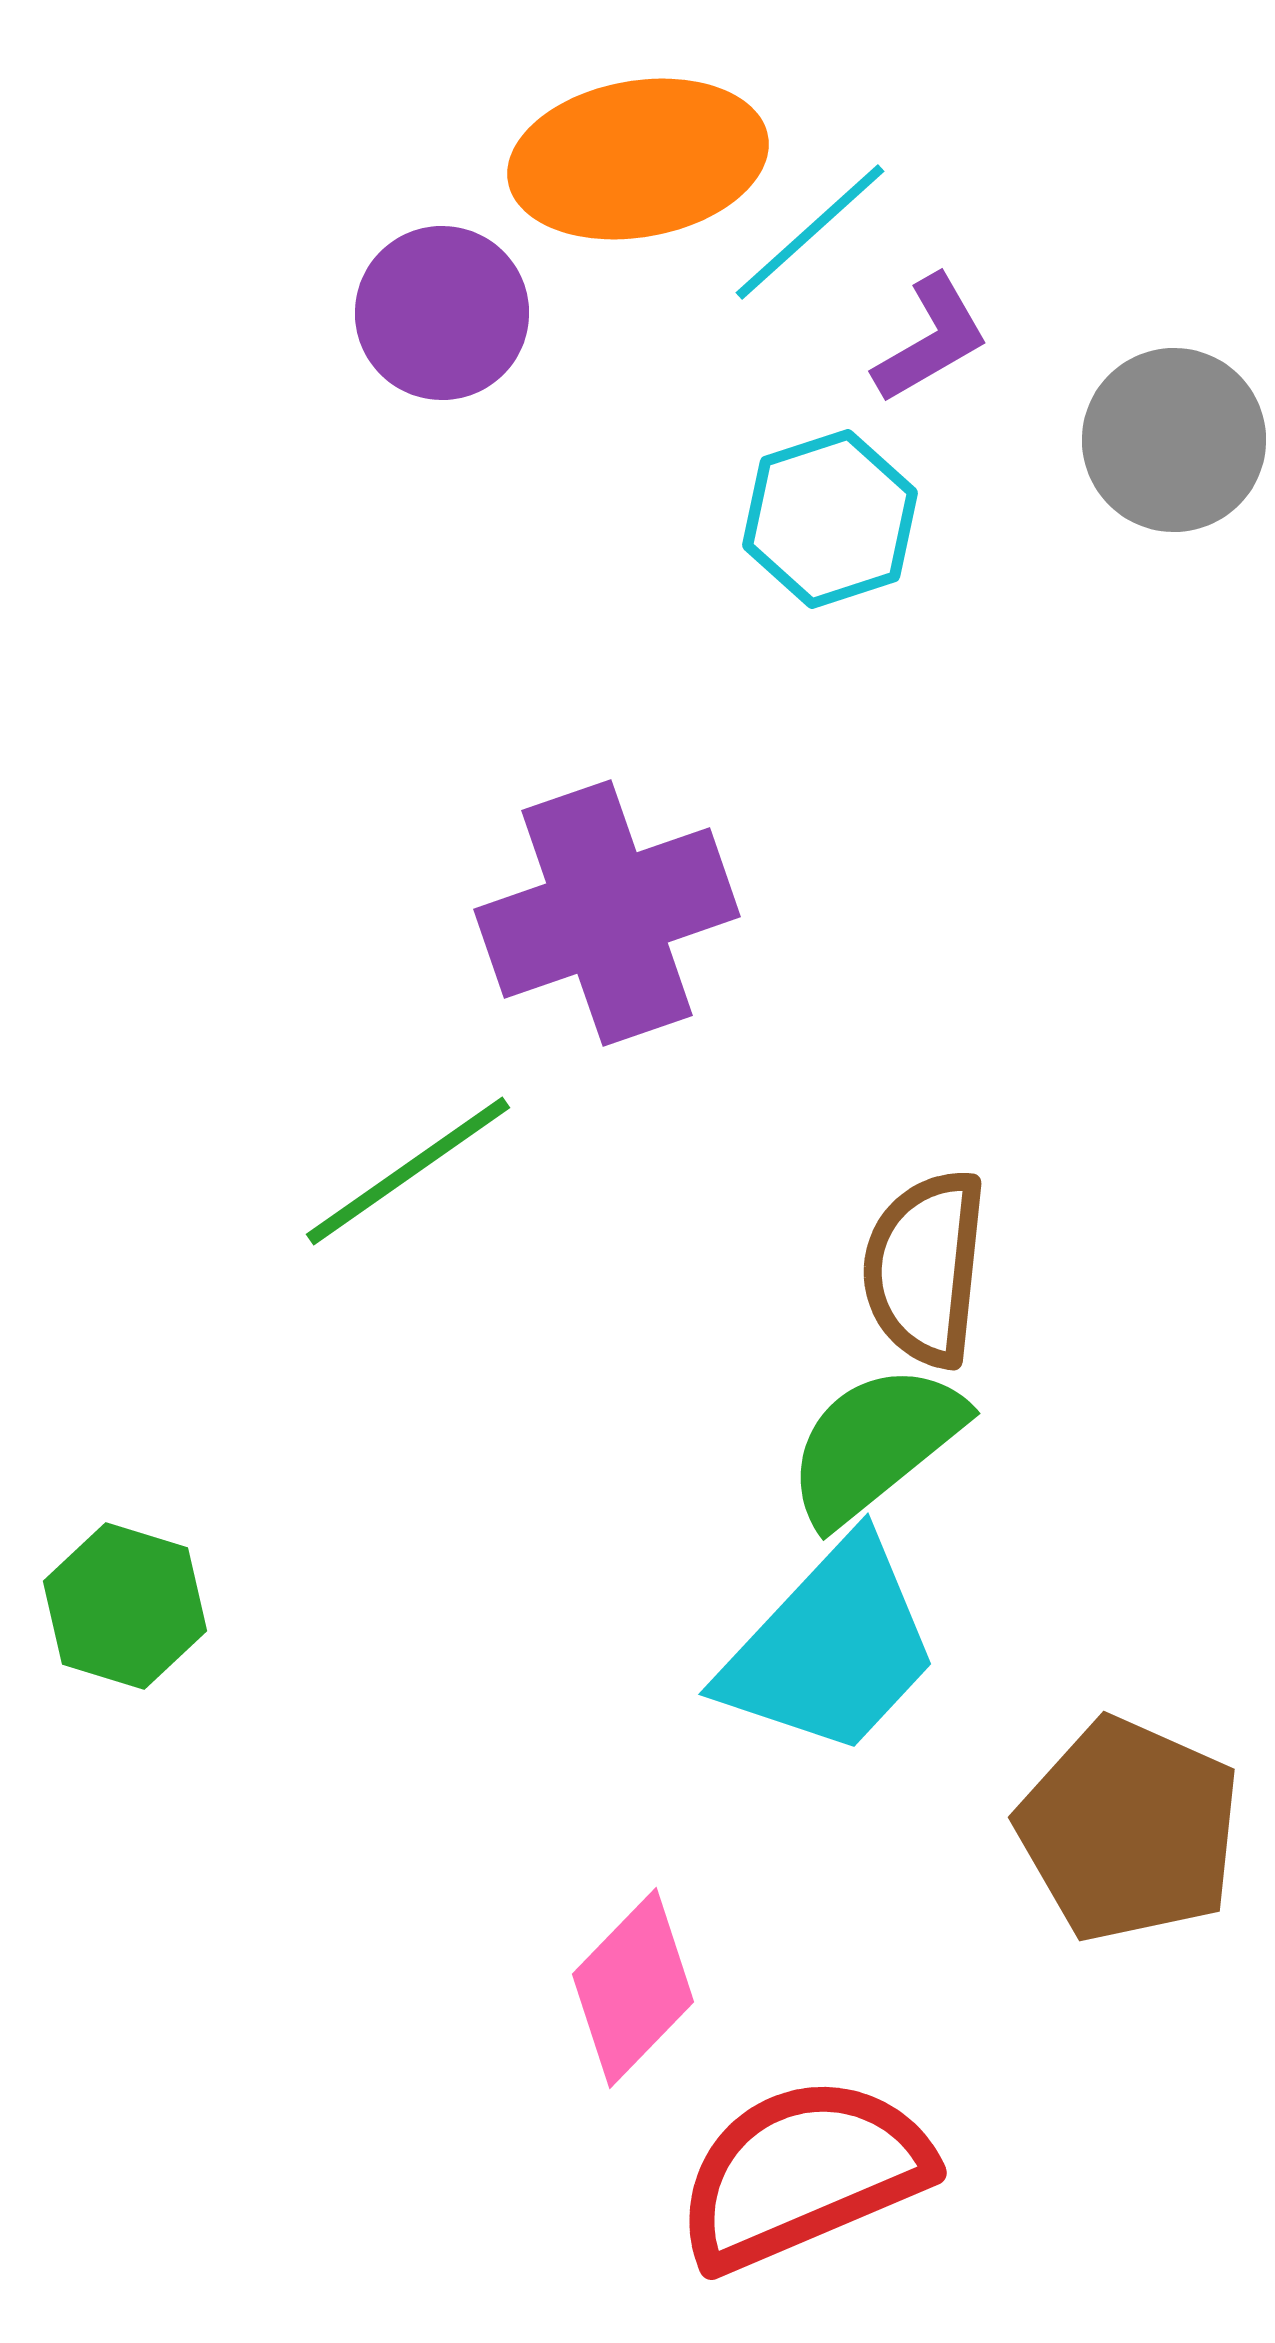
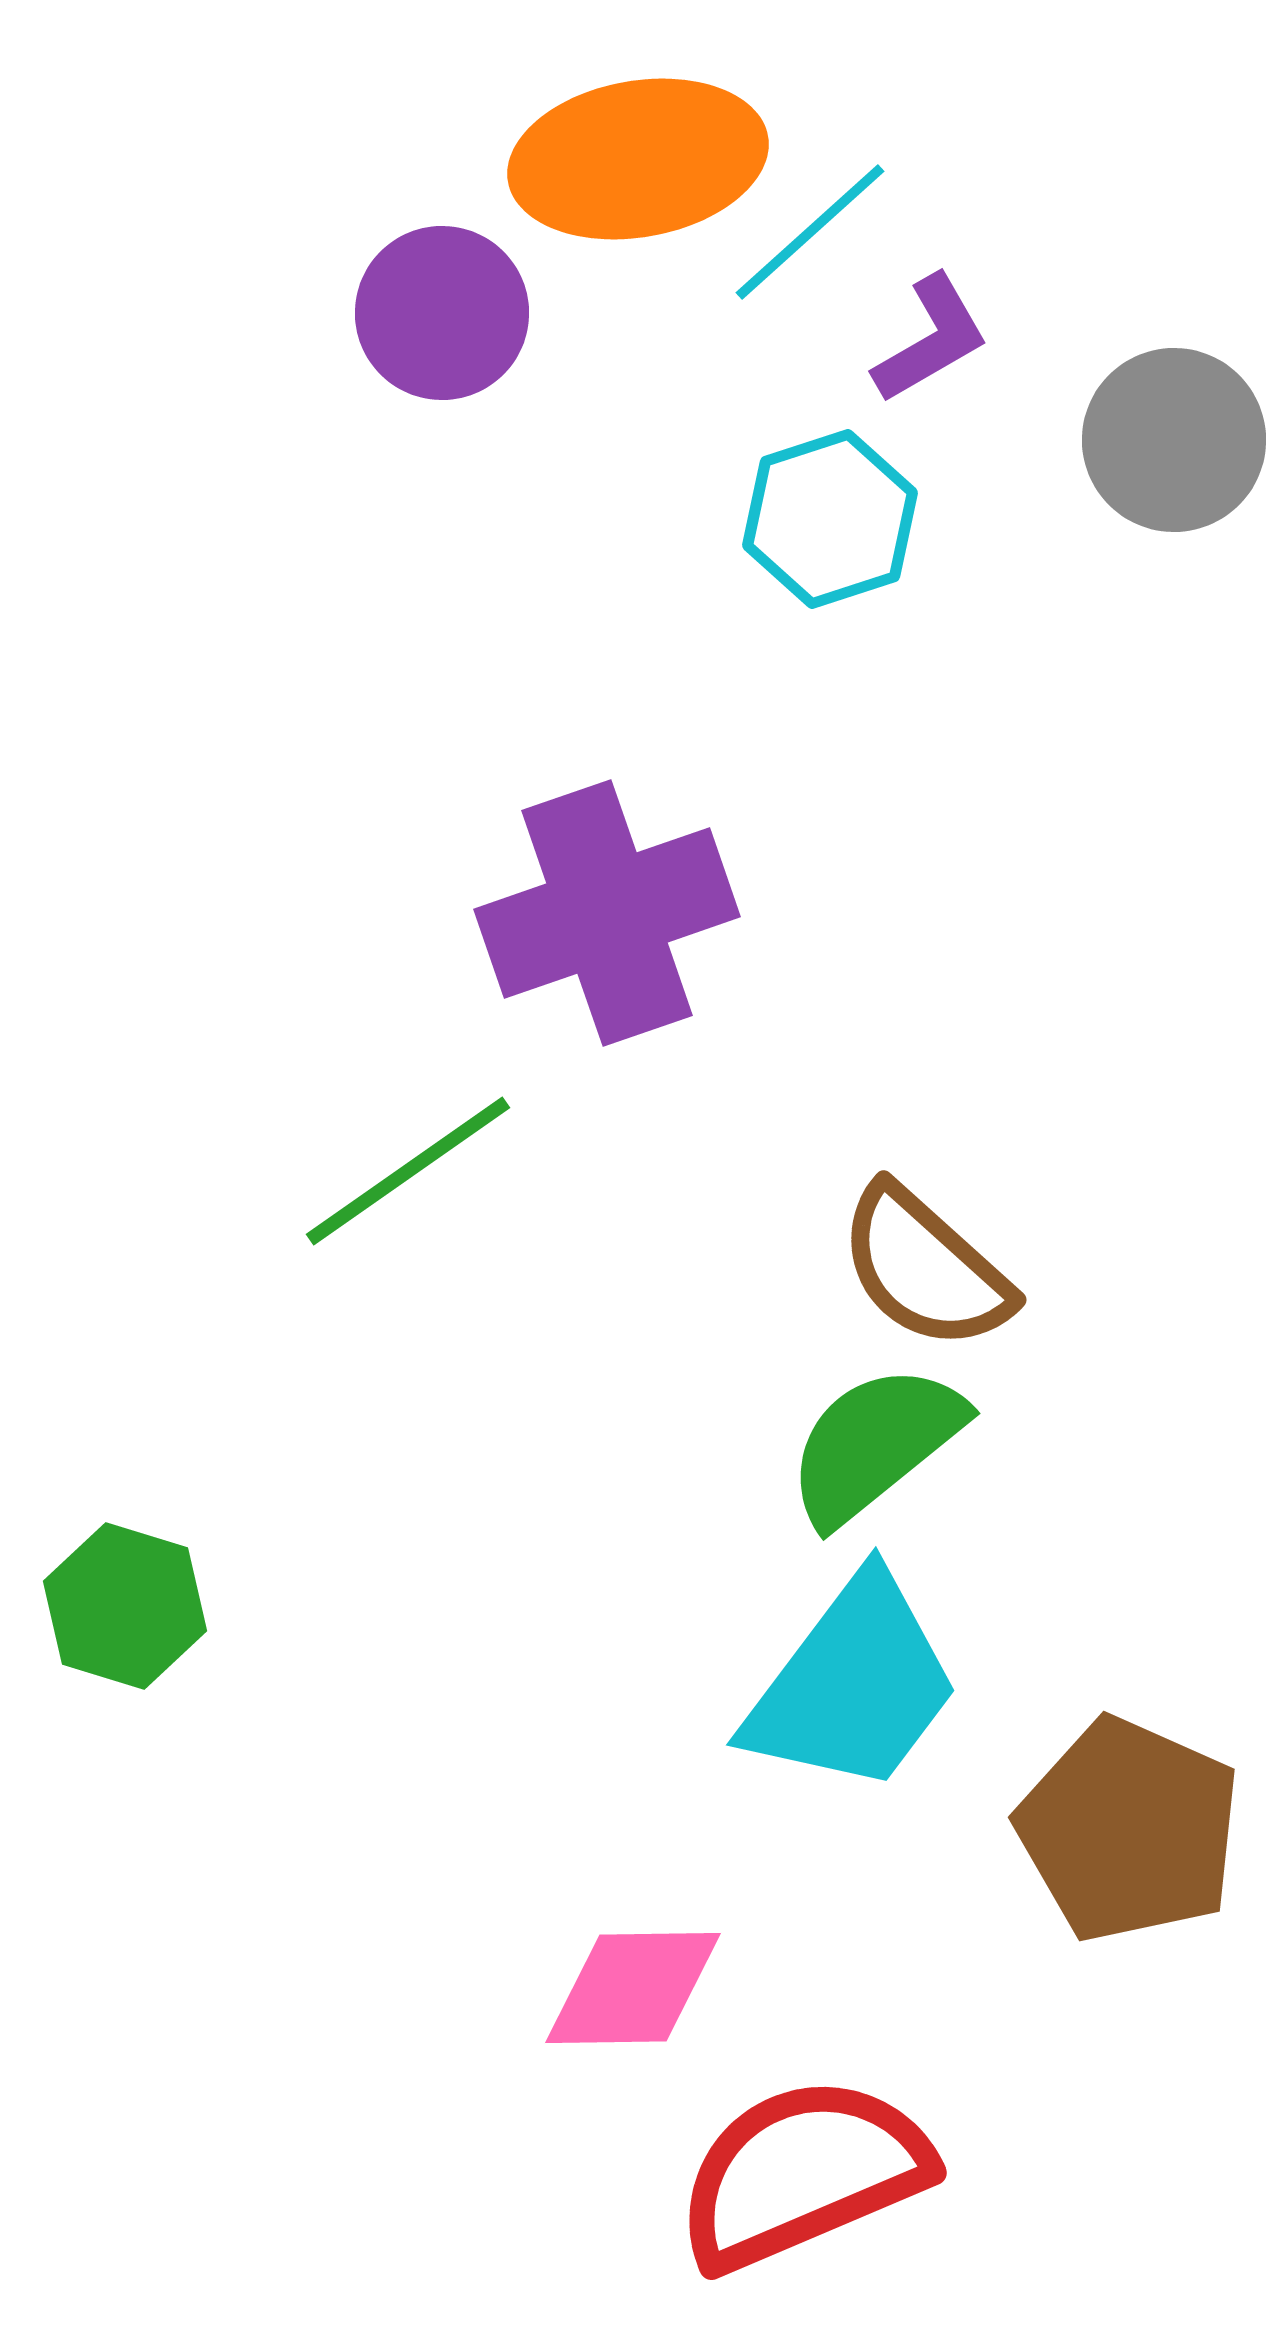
brown semicircle: rotated 54 degrees counterclockwise
cyan trapezoid: moved 22 px right, 37 px down; rotated 6 degrees counterclockwise
pink diamond: rotated 45 degrees clockwise
